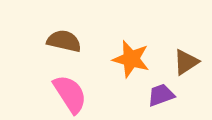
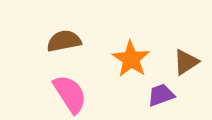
brown semicircle: rotated 24 degrees counterclockwise
orange star: rotated 18 degrees clockwise
